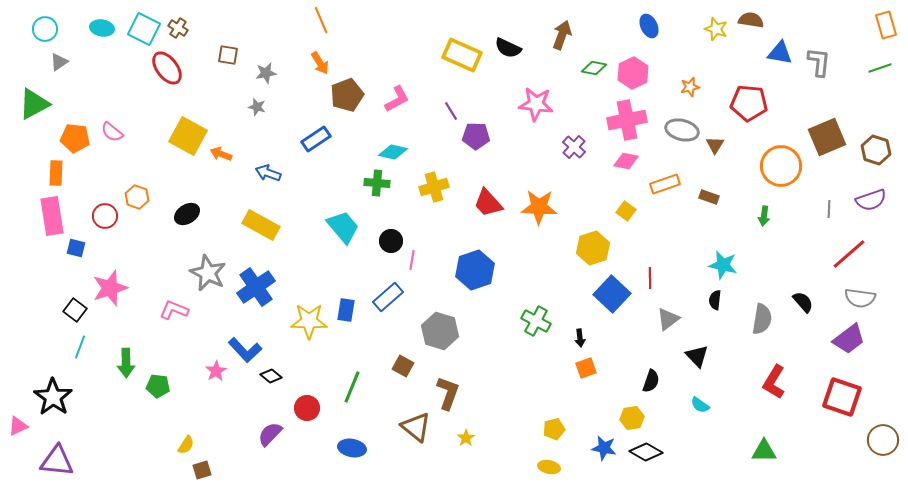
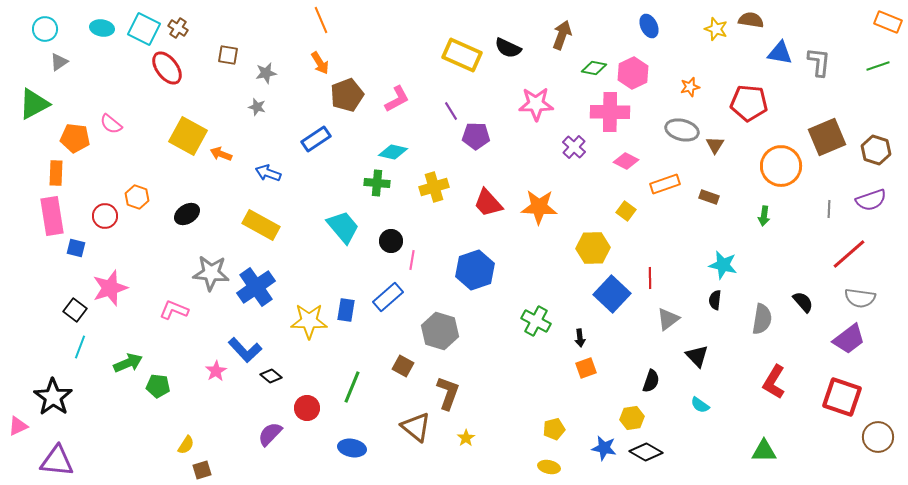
orange rectangle at (886, 25): moved 2 px right, 3 px up; rotated 52 degrees counterclockwise
green line at (880, 68): moved 2 px left, 2 px up
pink star at (536, 104): rotated 8 degrees counterclockwise
pink cross at (627, 120): moved 17 px left, 8 px up; rotated 12 degrees clockwise
pink semicircle at (112, 132): moved 1 px left, 8 px up
pink diamond at (626, 161): rotated 15 degrees clockwise
yellow hexagon at (593, 248): rotated 16 degrees clockwise
gray star at (208, 273): moved 3 px right; rotated 21 degrees counterclockwise
green arrow at (126, 363): moved 2 px right; rotated 112 degrees counterclockwise
brown circle at (883, 440): moved 5 px left, 3 px up
